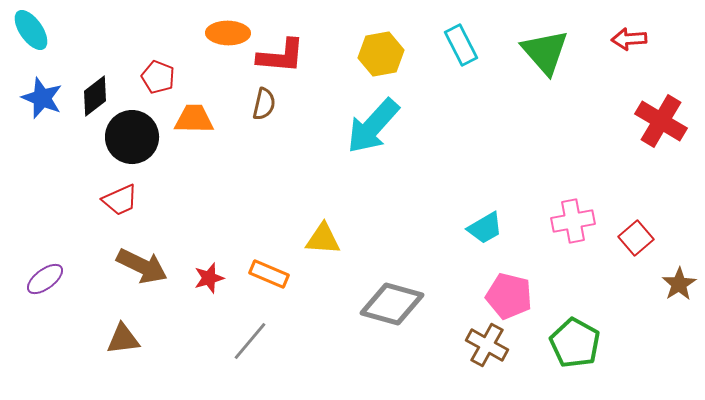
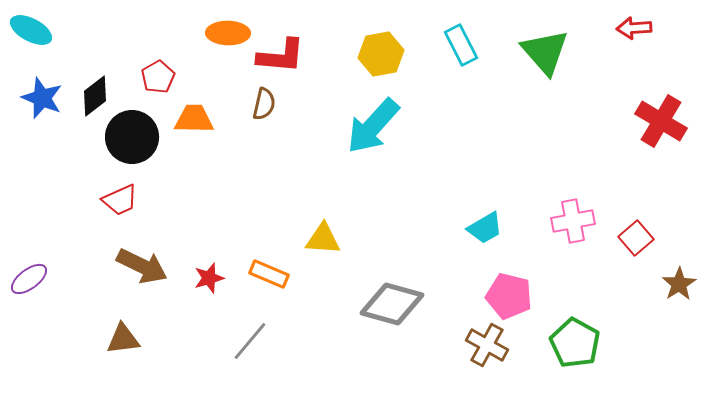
cyan ellipse: rotated 27 degrees counterclockwise
red arrow: moved 5 px right, 11 px up
red pentagon: rotated 20 degrees clockwise
purple ellipse: moved 16 px left
